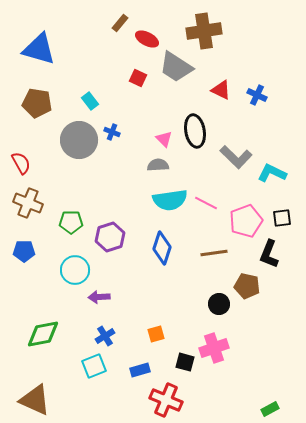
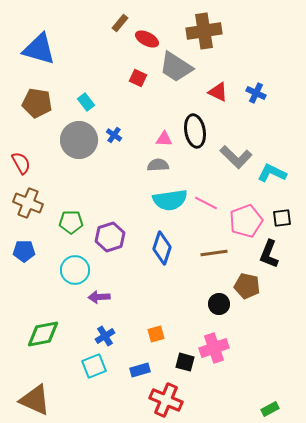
red triangle at (221, 90): moved 3 px left, 2 px down
blue cross at (257, 95): moved 1 px left, 2 px up
cyan rectangle at (90, 101): moved 4 px left, 1 px down
blue cross at (112, 132): moved 2 px right, 3 px down; rotated 14 degrees clockwise
pink triangle at (164, 139): rotated 42 degrees counterclockwise
